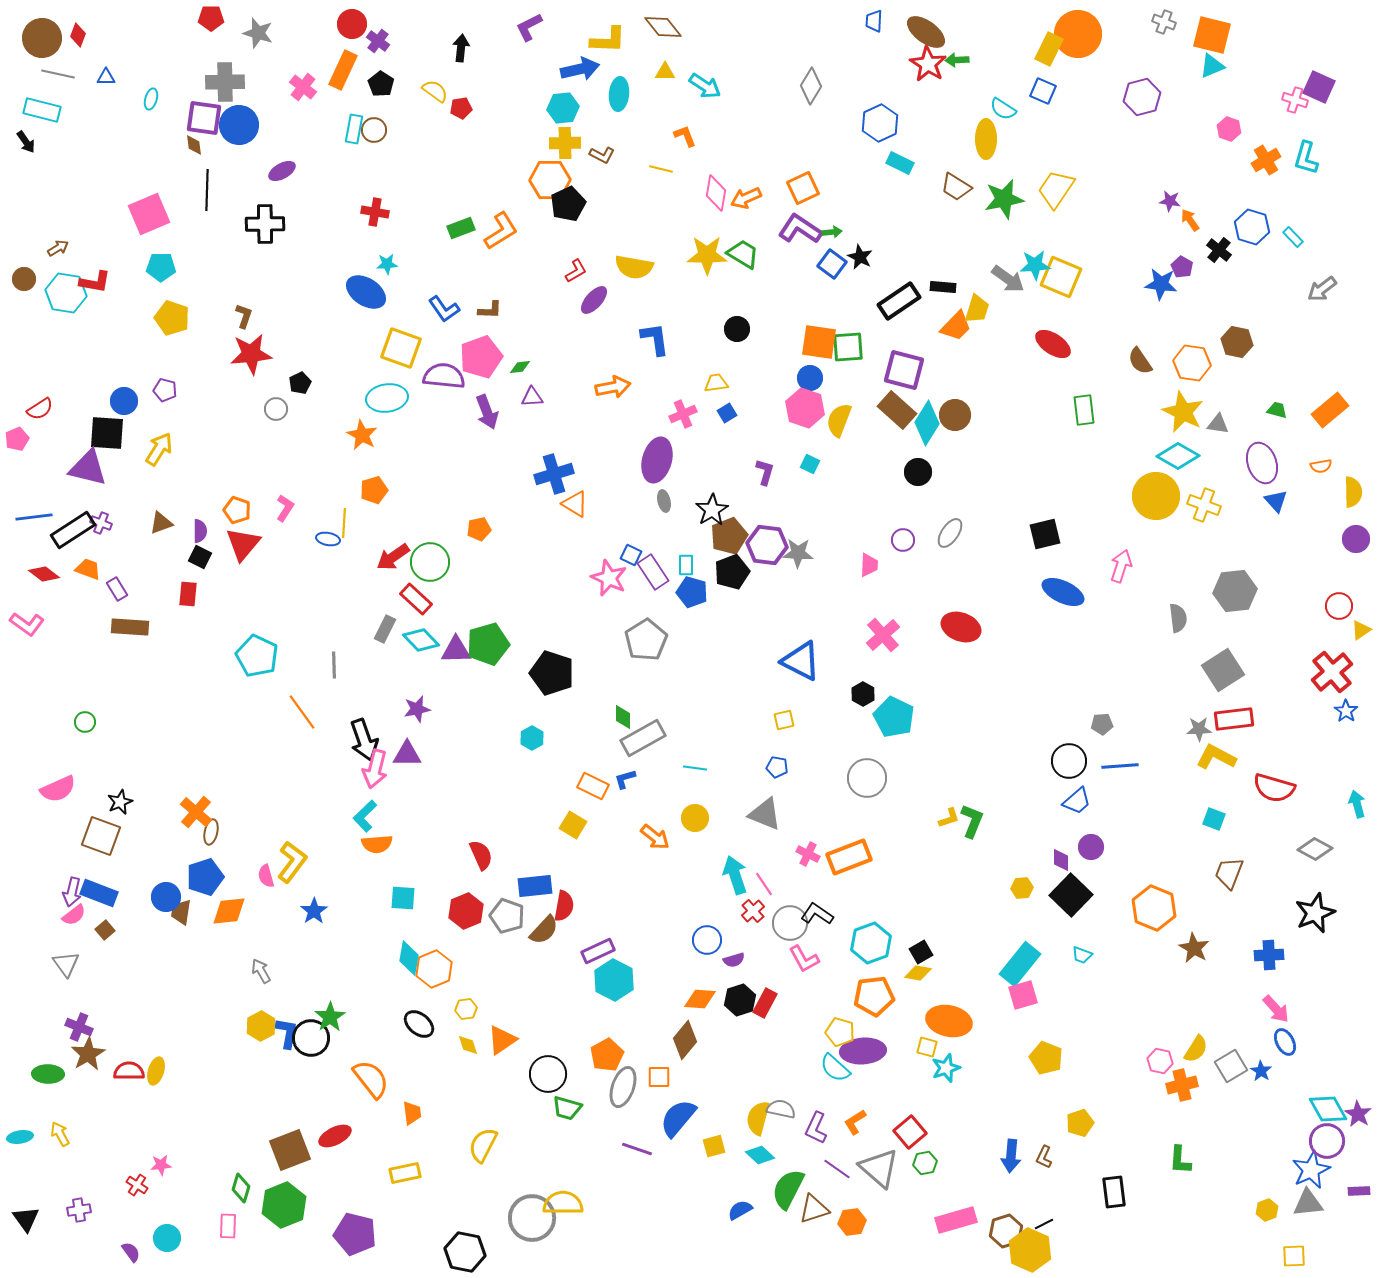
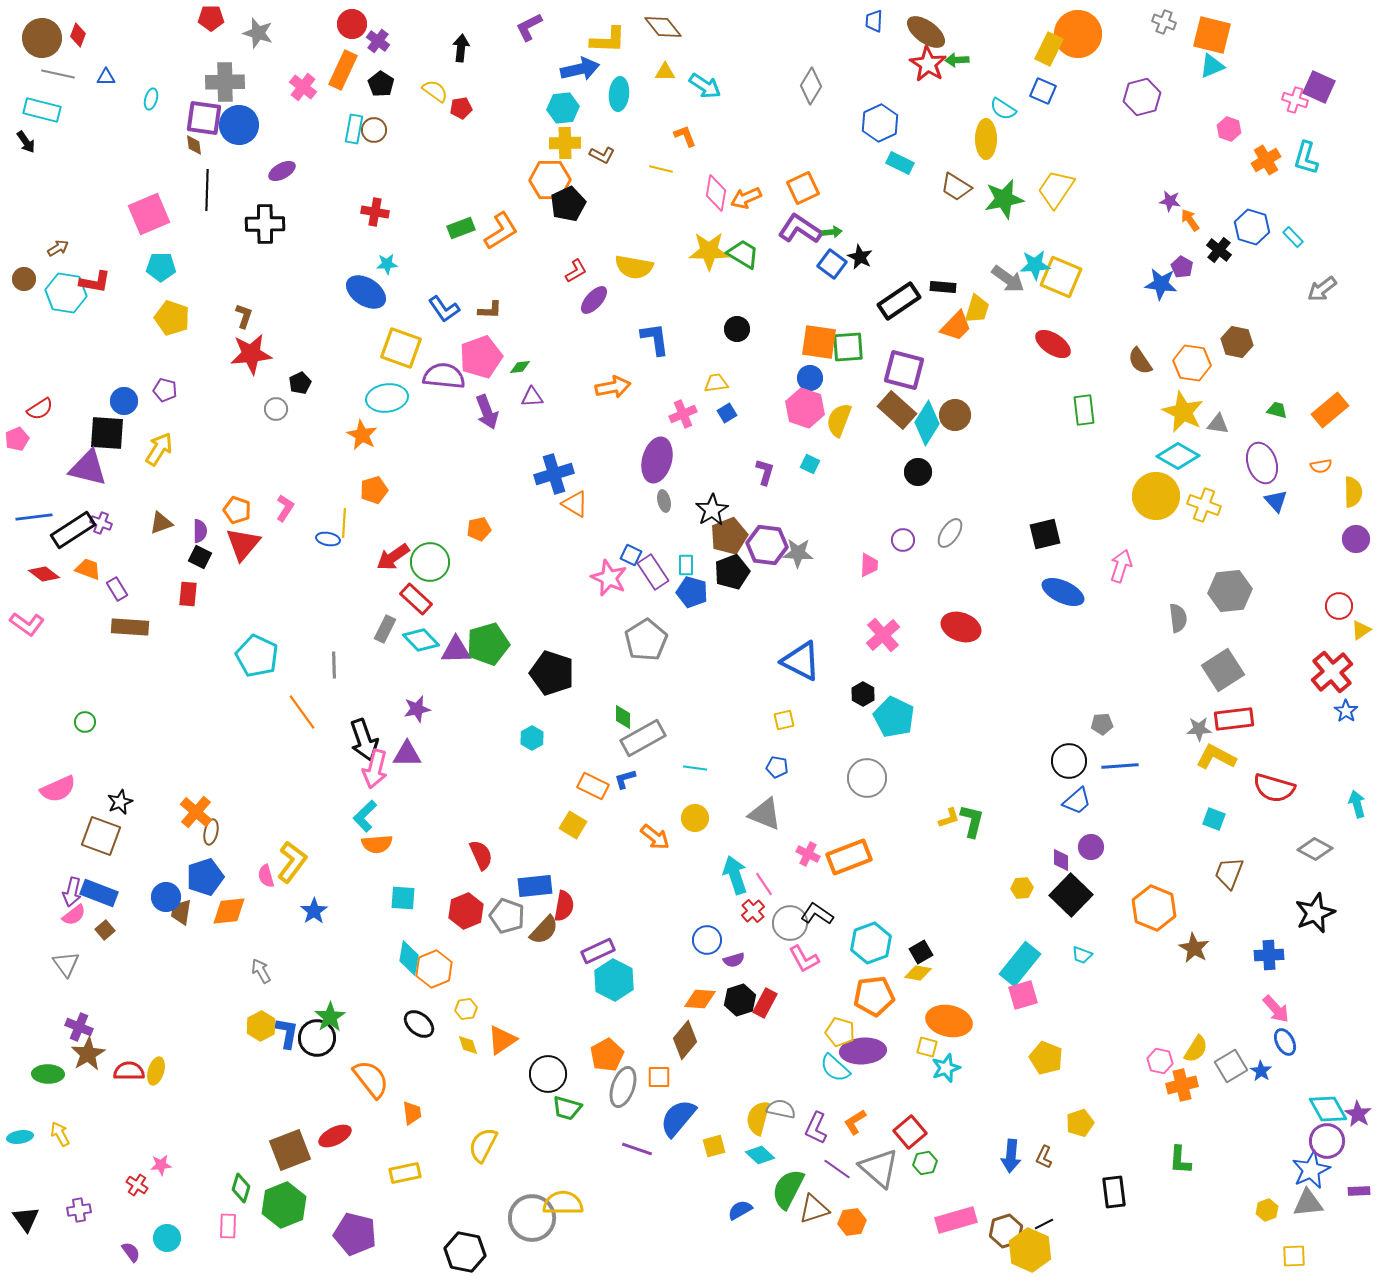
yellow star at (707, 255): moved 2 px right, 4 px up
gray hexagon at (1235, 591): moved 5 px left
green L-shape at (972, 821): rotated 8 degrees counterclockwise
black circle at (311, 1038): moved 6 px right
